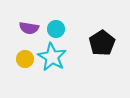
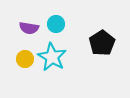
cyan circle: moved 5 px up
